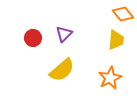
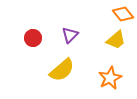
purple triangle: moved 6 px right, 1 px down
yellow trapezoid: rotated 45 degrees clockwise
